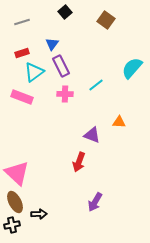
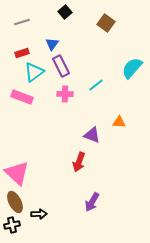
brown square: moved 3 px down
purple arrow: moved 3 px left
